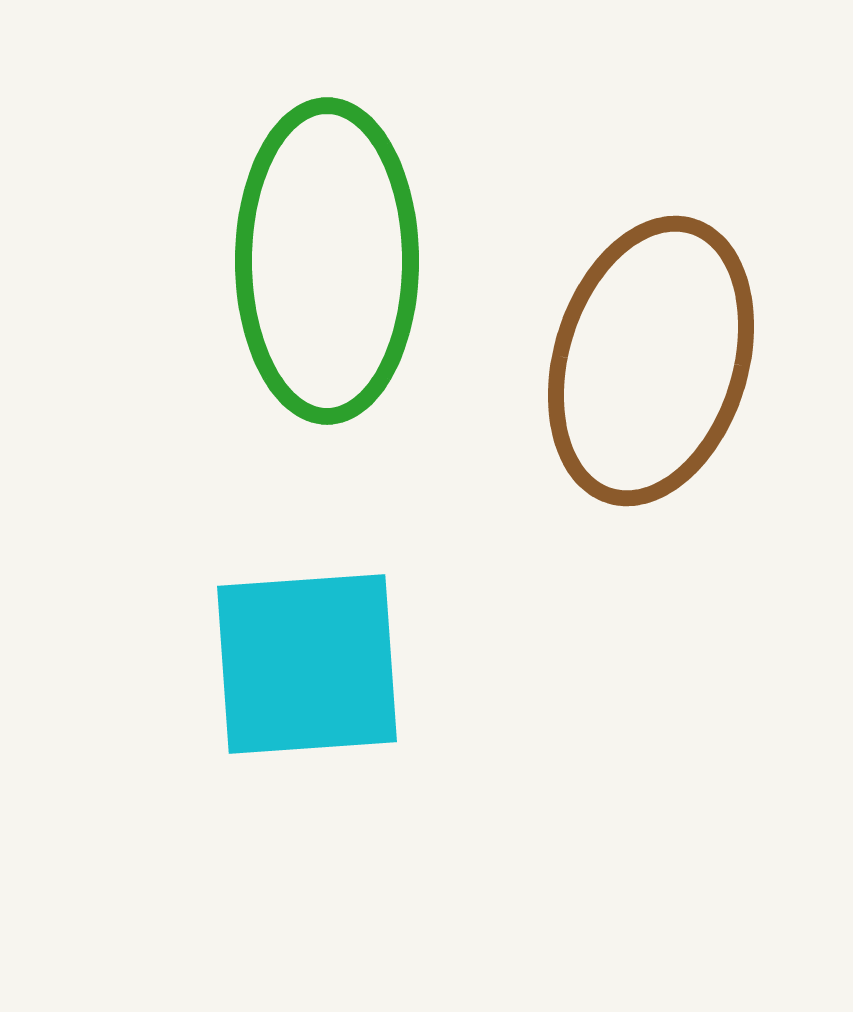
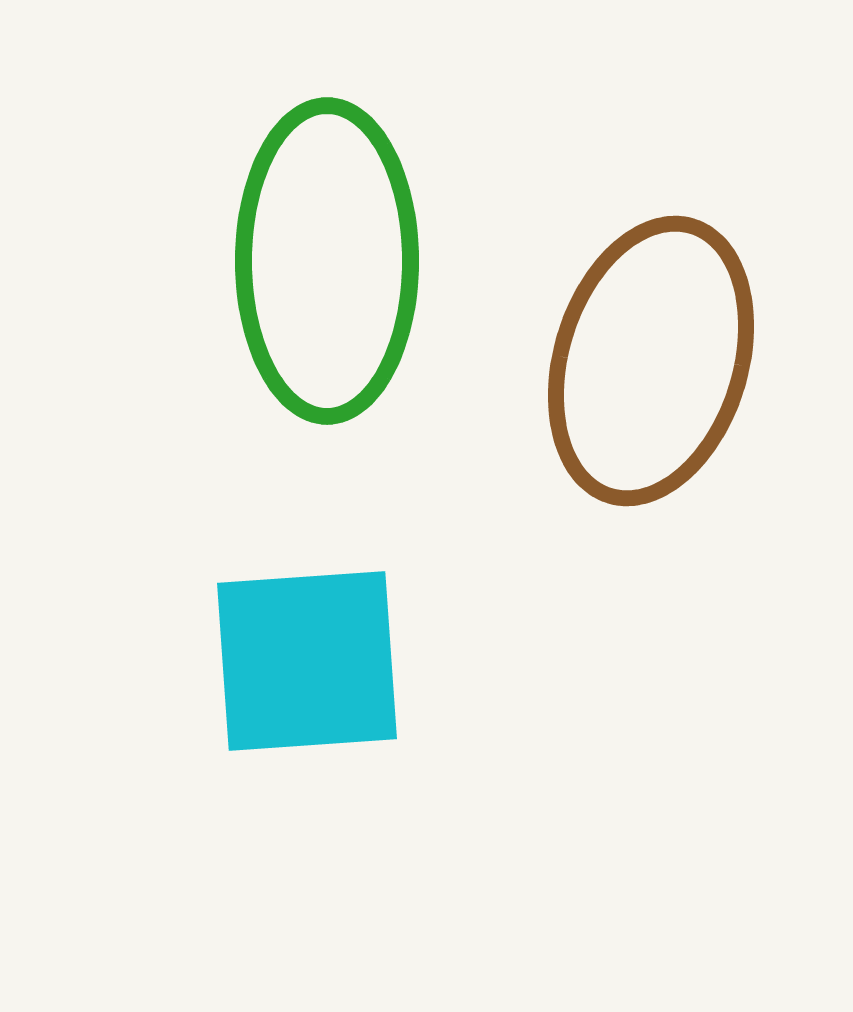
cyan square: moved 3 px up
